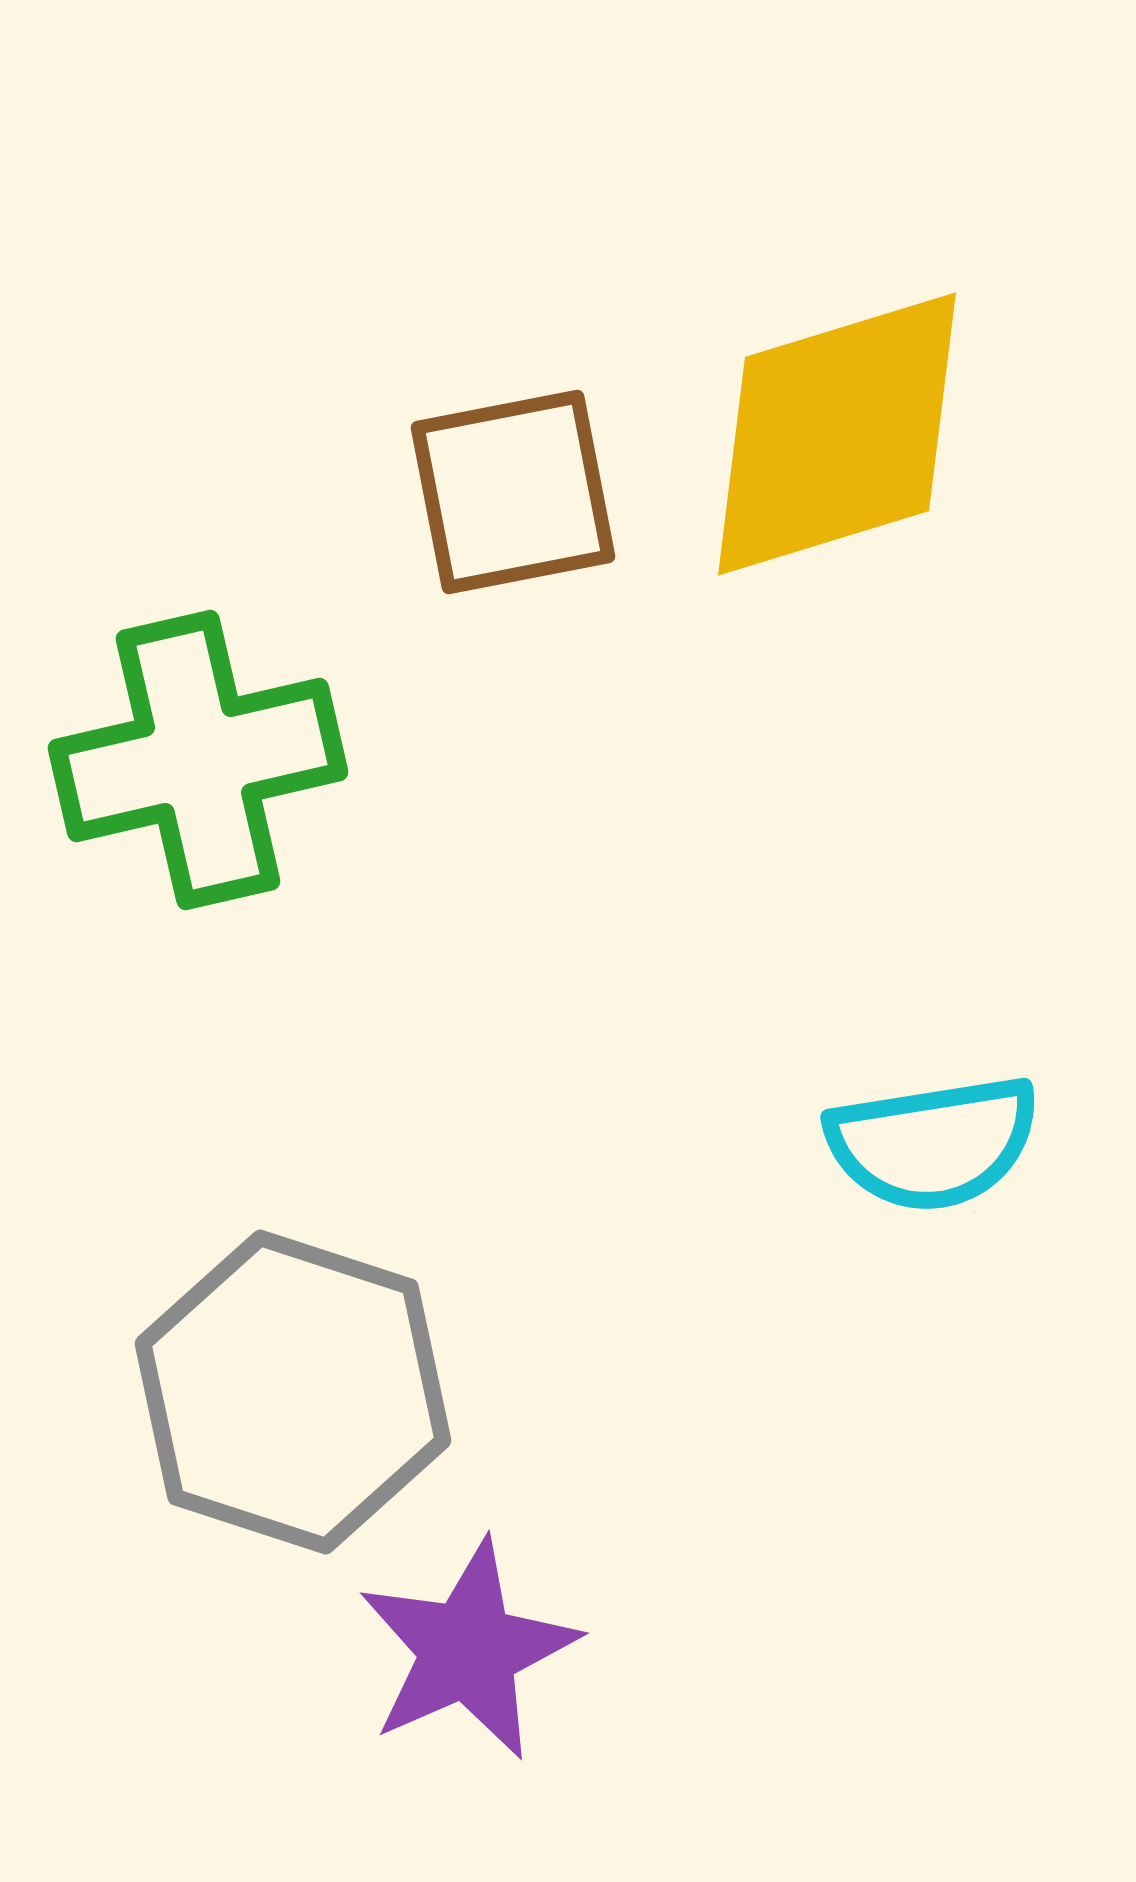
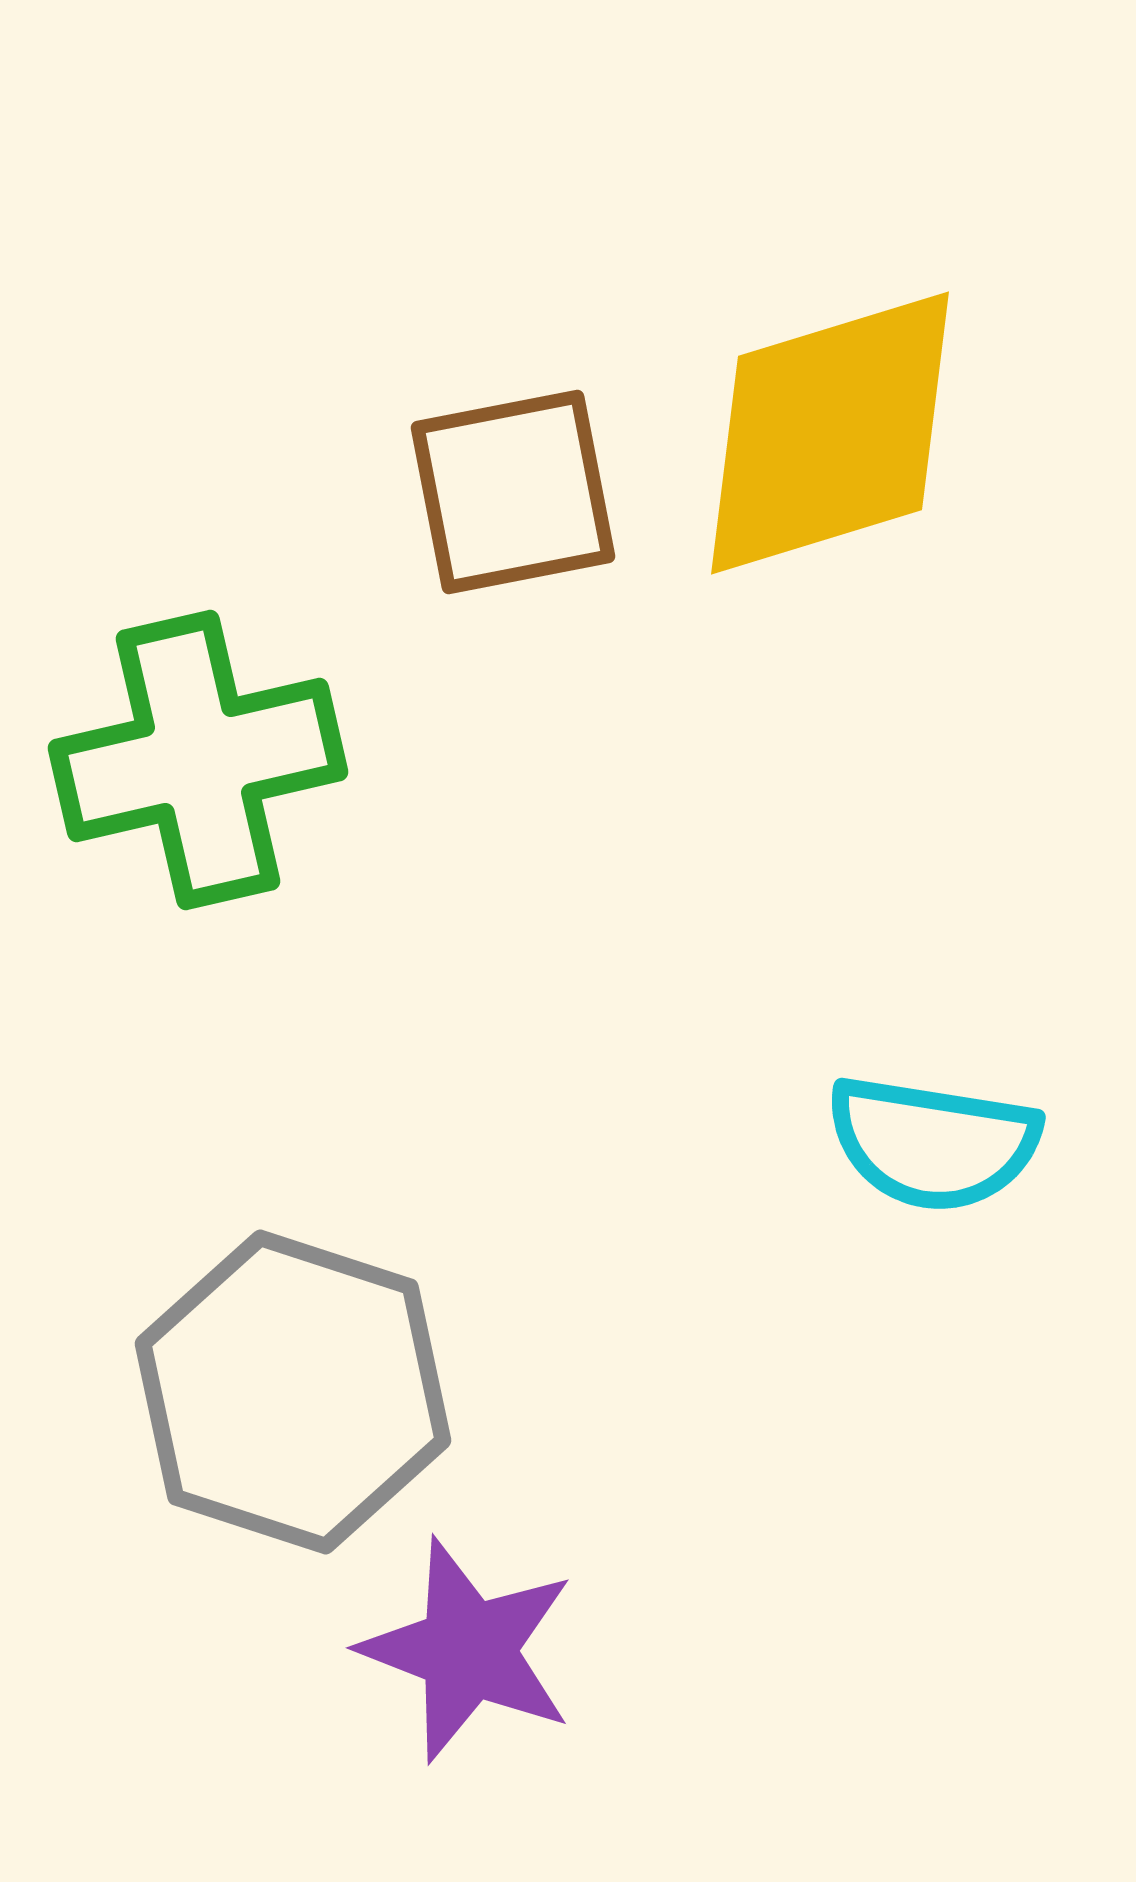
yellow diamond: moved 7 px left, 1 px up
cyan semicircle: rotated 18 degrees clockwise
purple star: rotated 27 degrees counterclockwise
